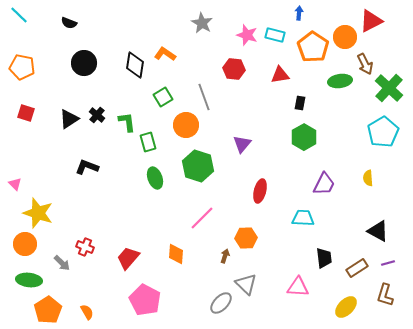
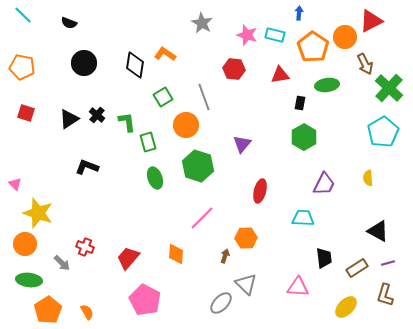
cyan line at (19, 15): moved 4 px right
green ellipse at (340, 81): moved 13 px left, 4 px down
